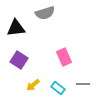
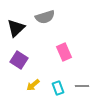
gray semicircle: moved 4 px down
black triangle: rotated 36 degrees counterclockwise
pink rectangle: moved 5 px up
gray line: moved 1 px left, 2 px down
cyan rectangle: rotated 32 degrees clockwise
